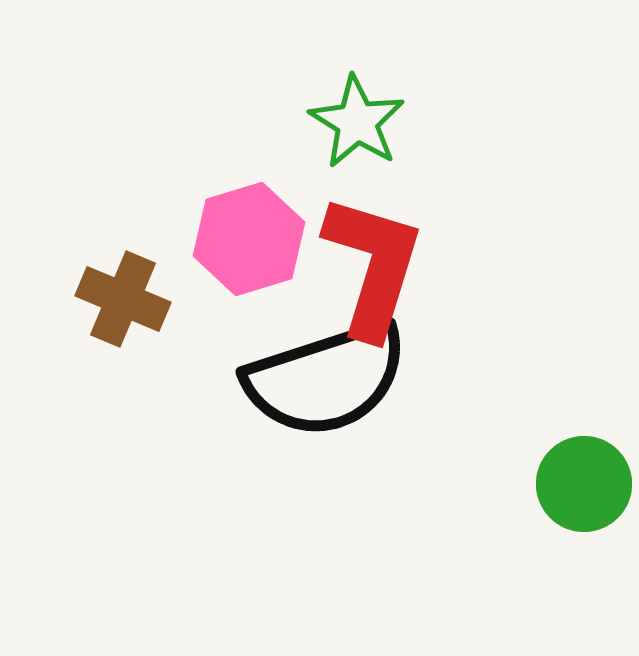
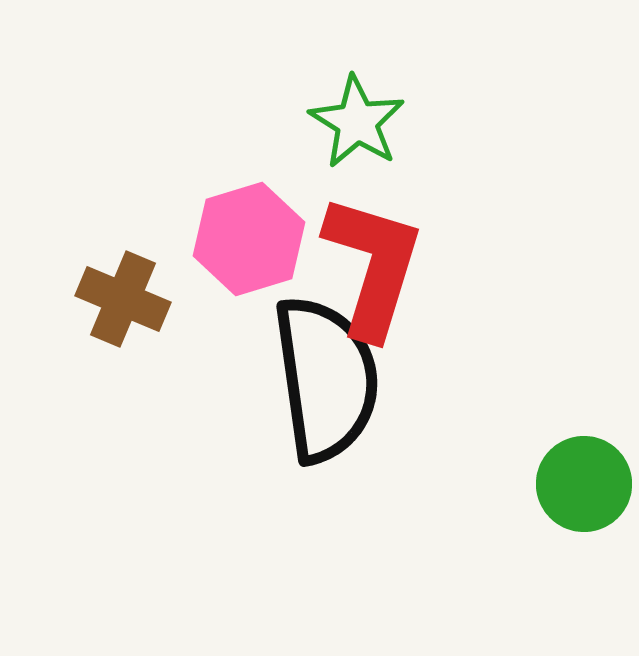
black semicircle: rotated 80 degrees counterclockwise
